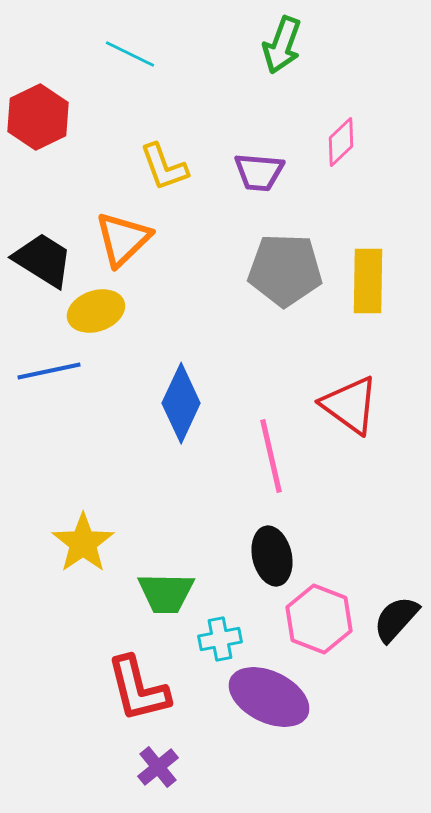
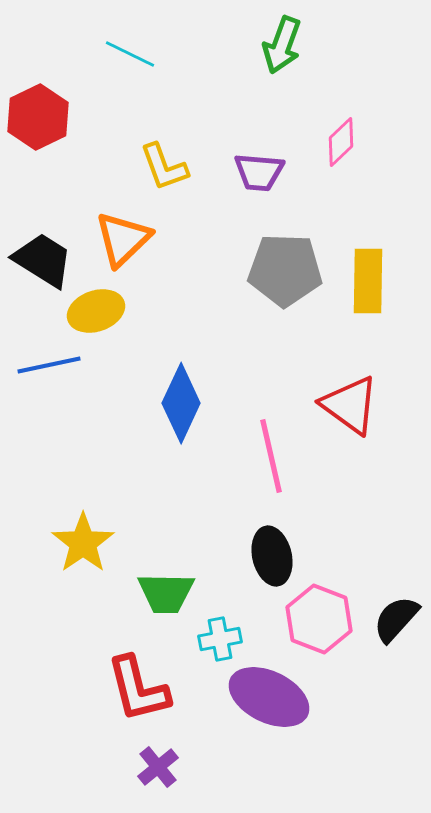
blue line: moved 6 px up
